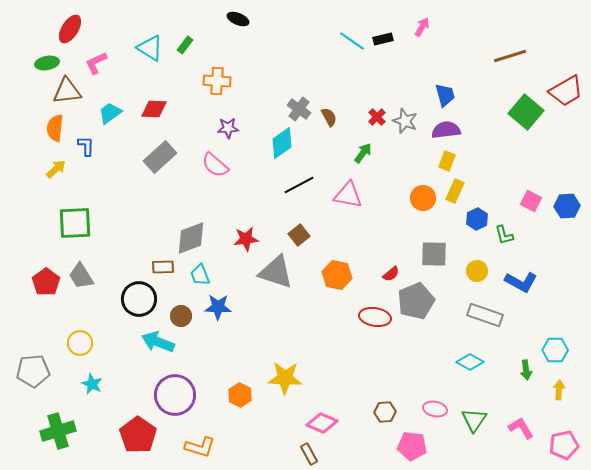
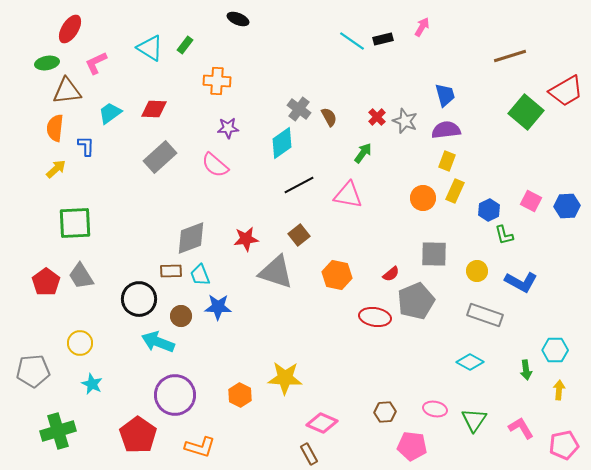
blue hexagon at (477, 219): moved 12 px right, 9 px up
brown rectangle at (163, 267): moved 8 px right, 4 px down
